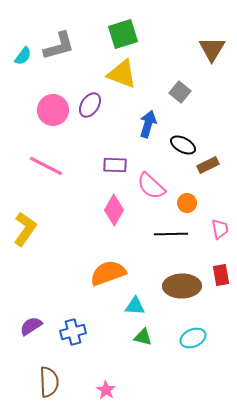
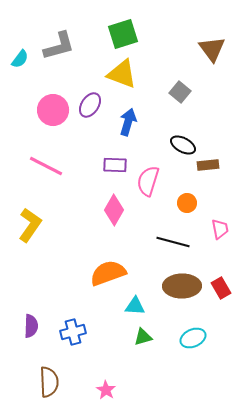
brown triangle: rotated 8 degrees counterclockwise
cyan semicircle: moved 3 px left, 3 px down
blue arrow: moved 20 px left, 2 px up
brown rectangle: rotated 20 degrees clockwise
pink semicircle: moved 3 px left, 5 px up; rotated 64 degrees clockwise
yellow L-shape: moved 5 px right, 4 px up
black line: moved 2 px right, 8 px down; rotated 16 degrees clockwise
red rectangle: moved 13 px down; rotated 20 degrees counterclockwise
purple semicircle: rotated 125 degrees clockwise
green triangle: rotated 30 degrees counterclockwise
